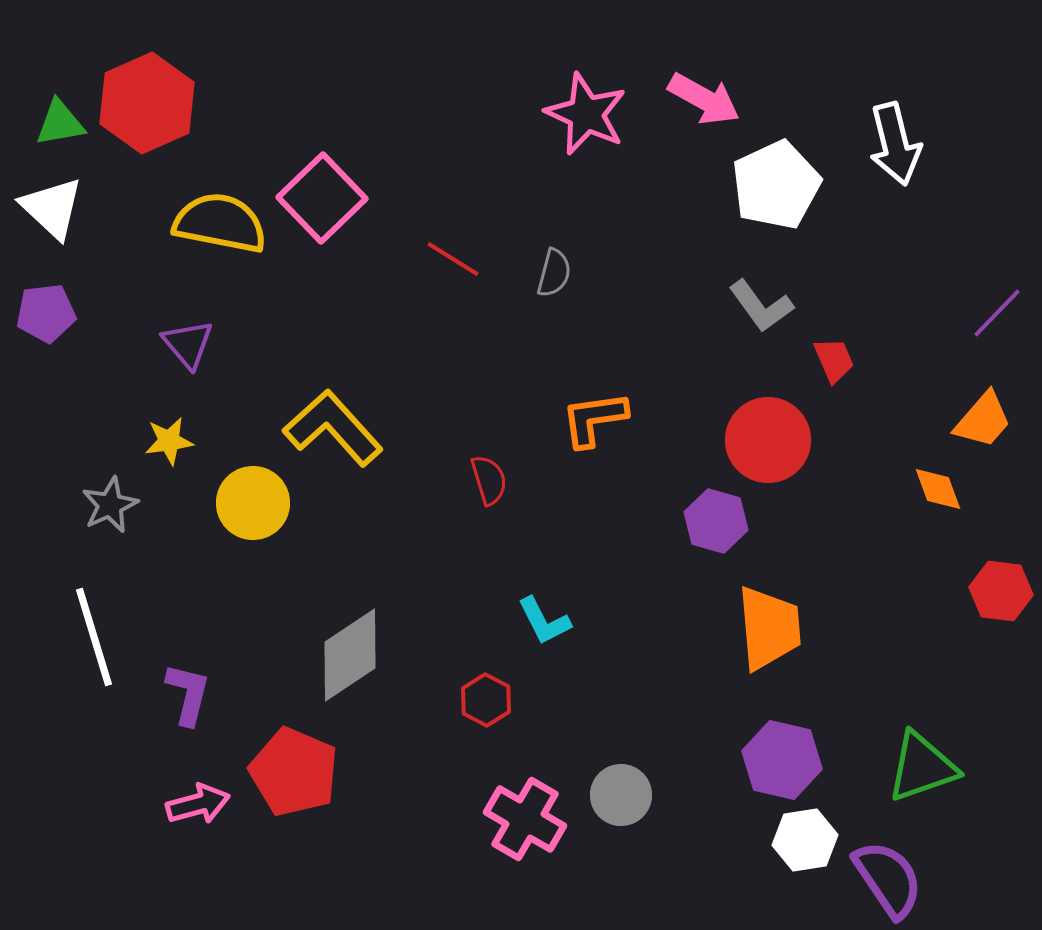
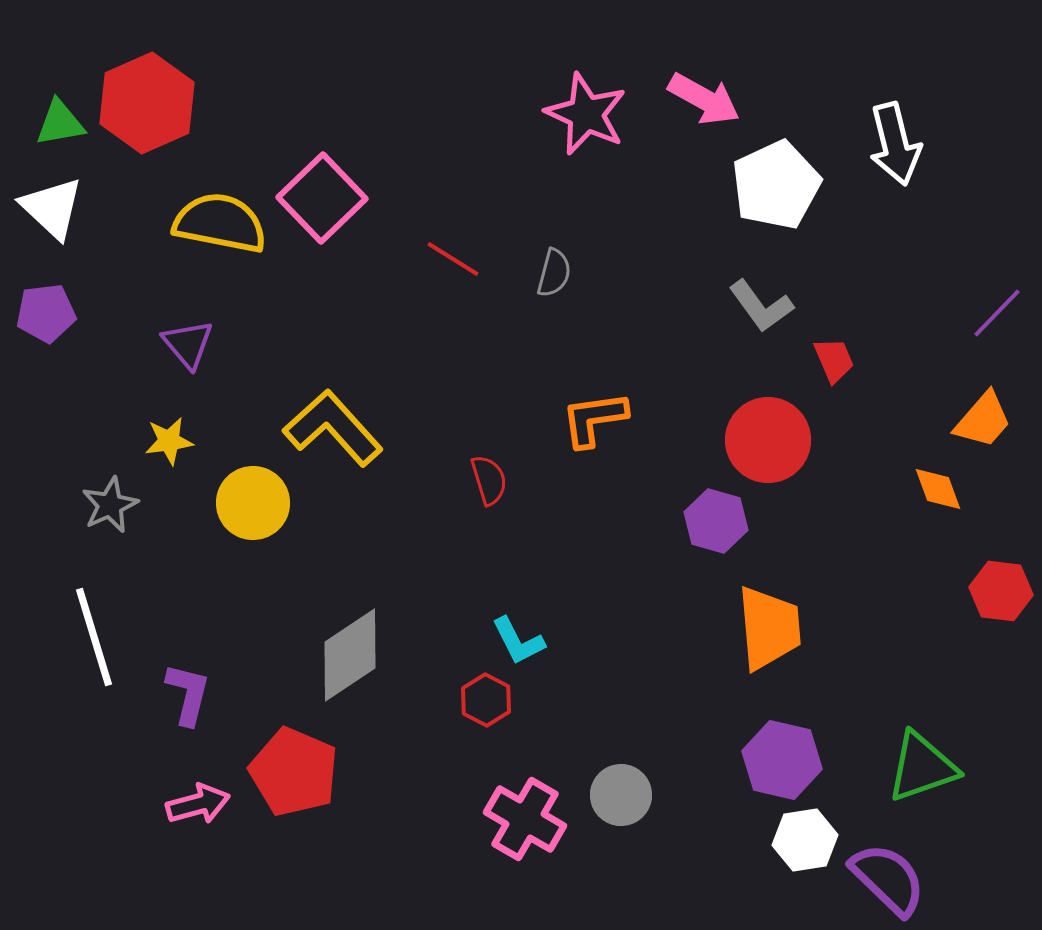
cyan L-shape at (544, 621): moved 26 px left, 20 px down
purple semicircle at (888, 879): rotated 12 degrees counterclockwise
